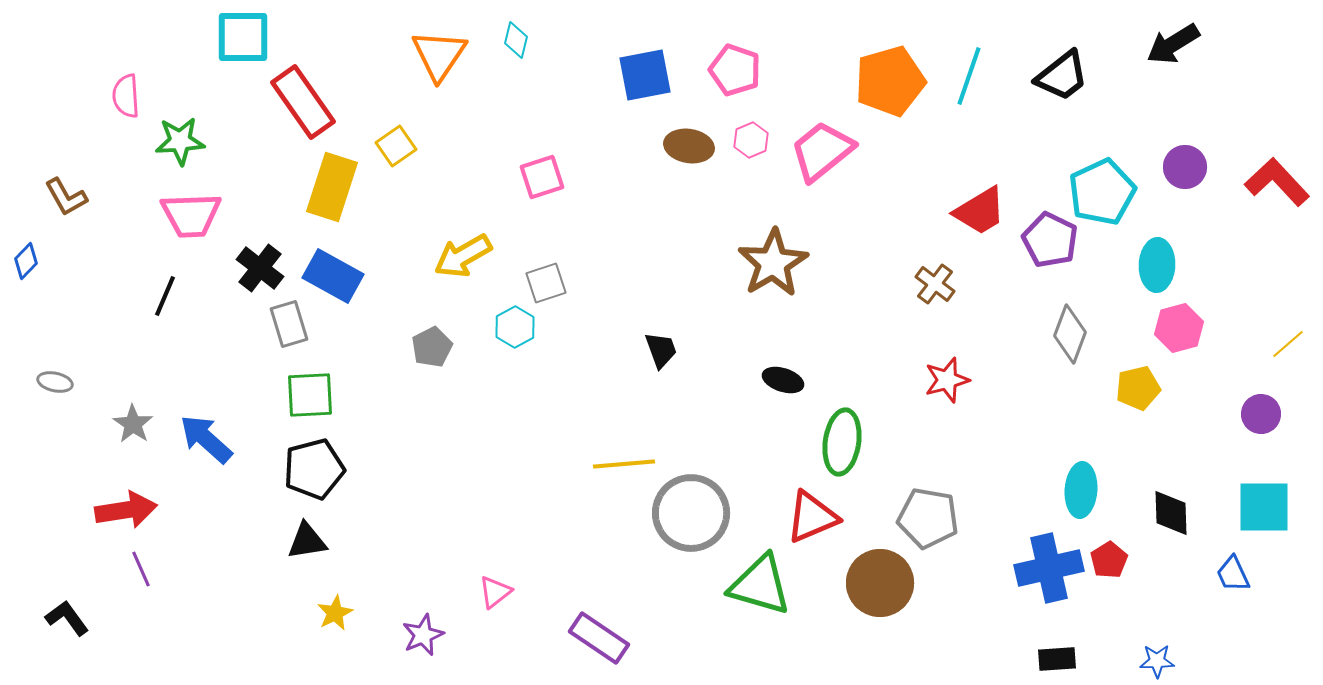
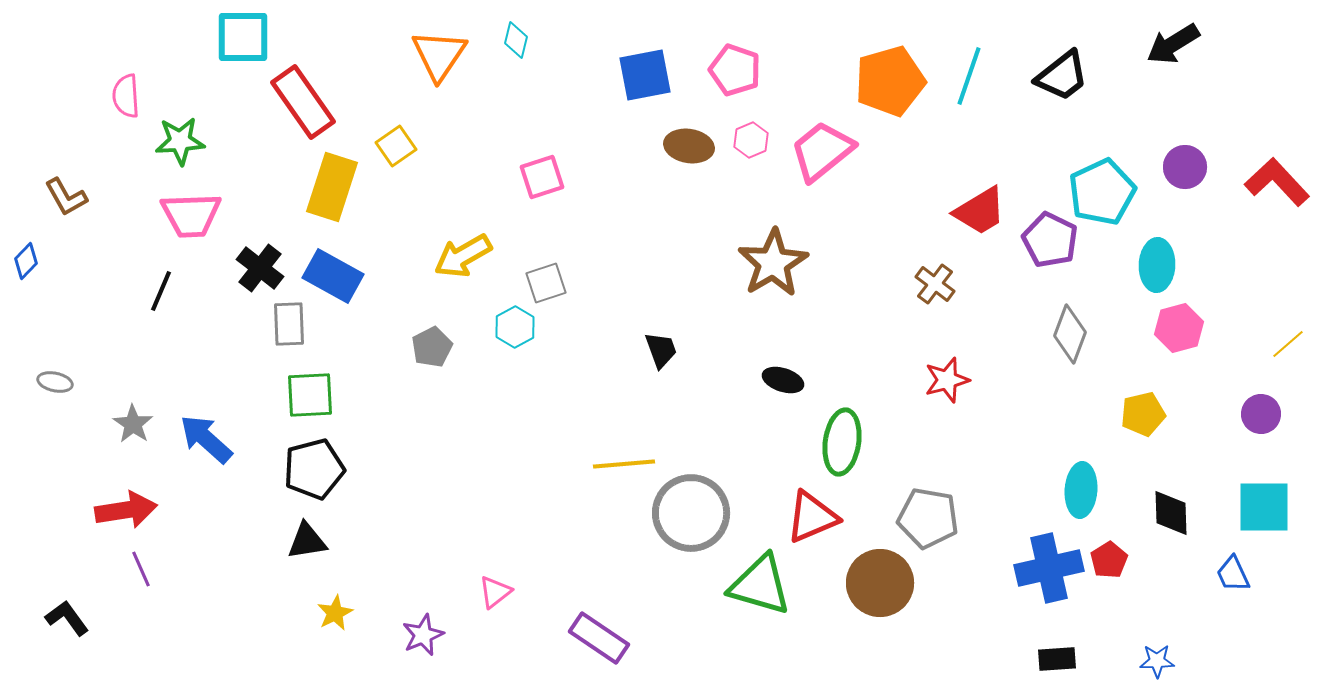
black line at (165, 296): moved 4 px left, 5 px up
gray rectangle at (289, 324): rotated 15 degrees clockwise
yellow pentagon at (1138, 388): moved 5 px right, 26 px down
